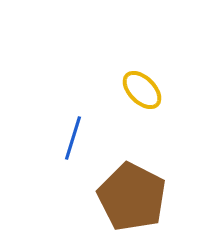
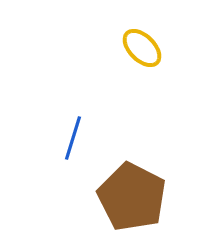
yellow ellipse: moved 42 px up
